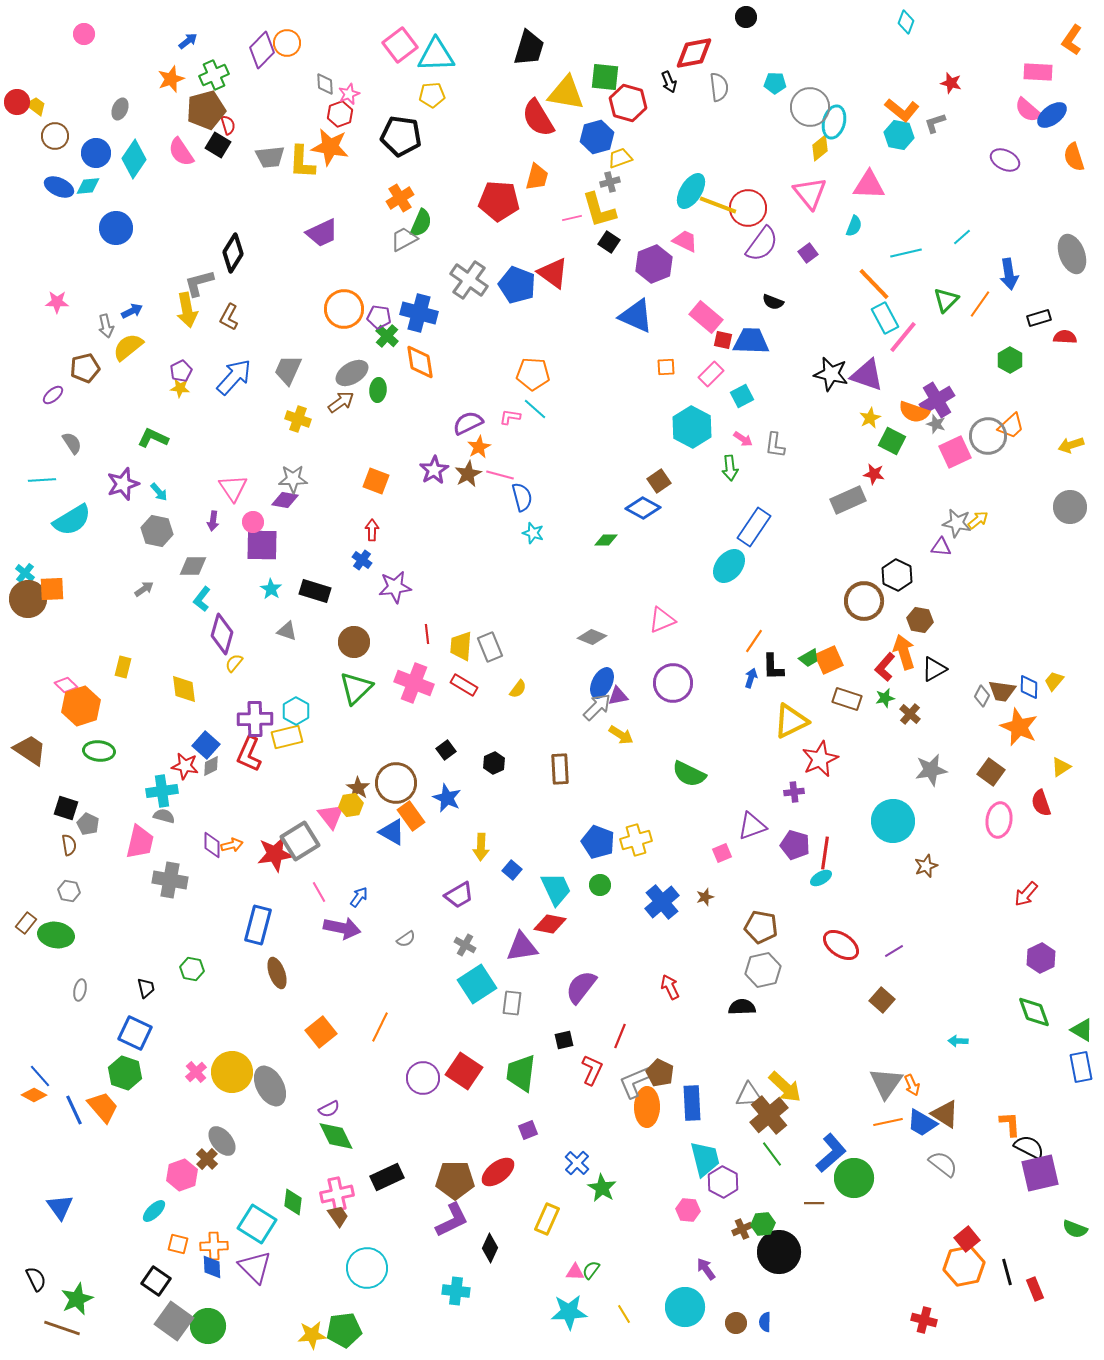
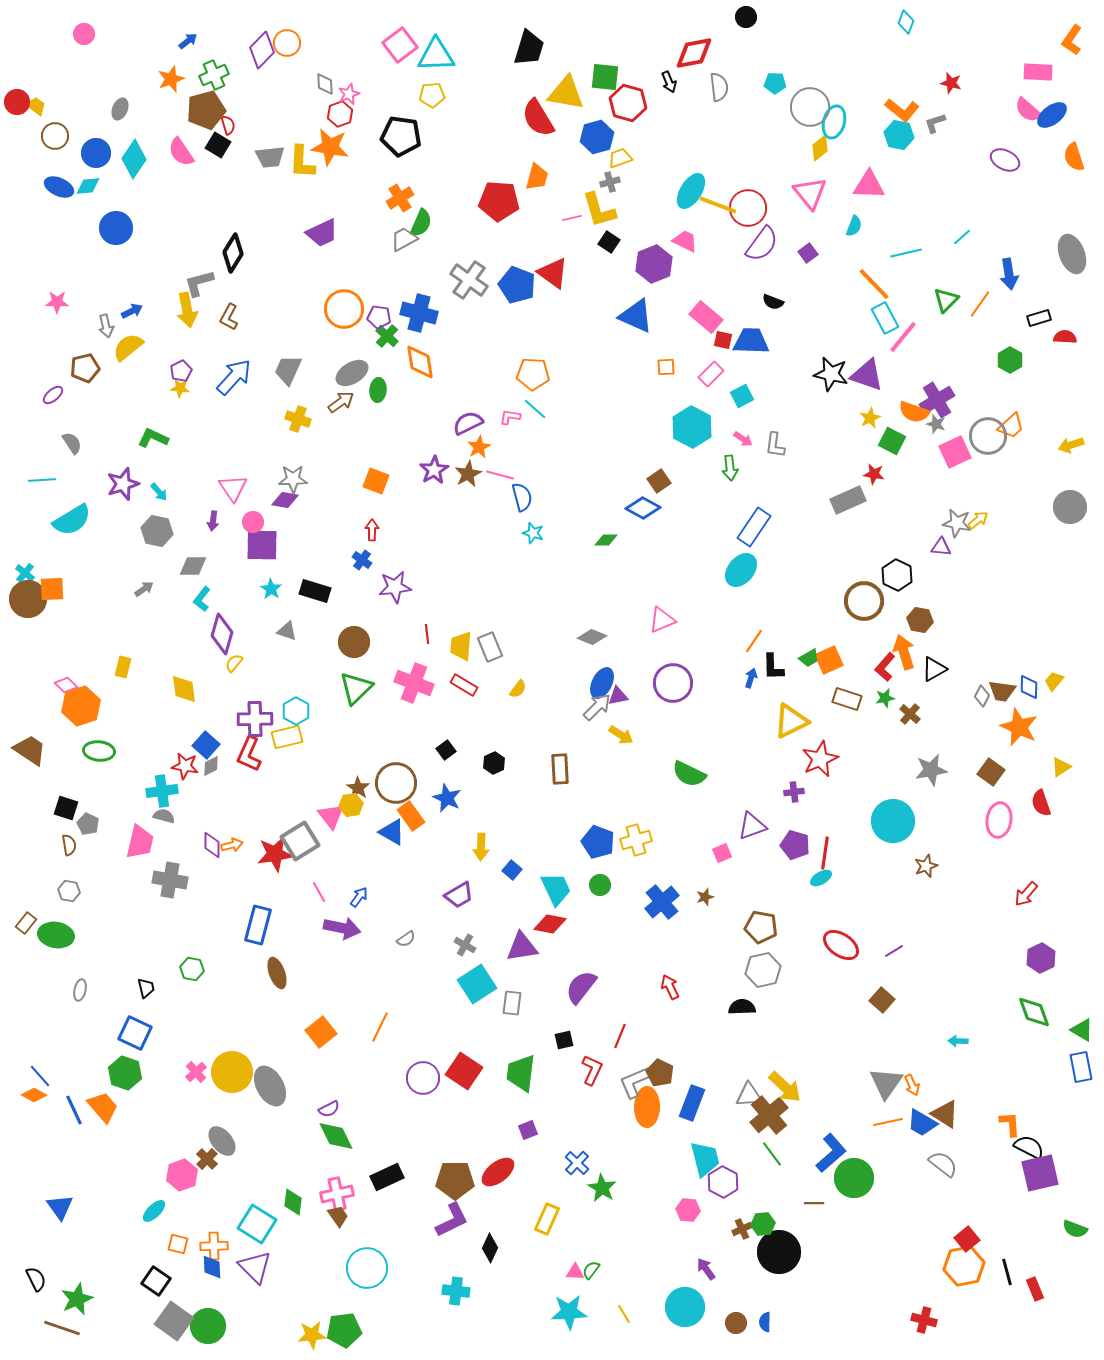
cyan ellipse at (729, 566): moved 12 px right, 4 px down
blue rectangle at (692, 1103): rotated 24 degrees clockwise
